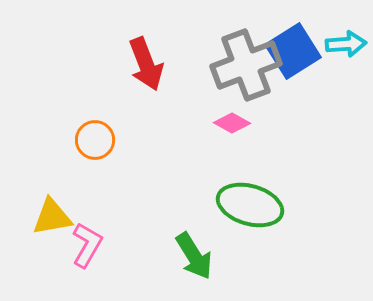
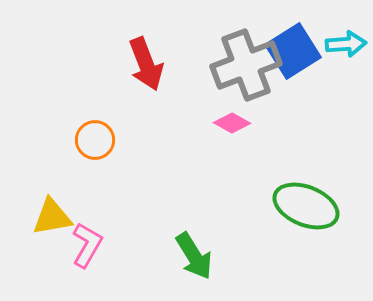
green ellipse: moved 56 px right, 1 px down; rotated 6 degrees clockwise
